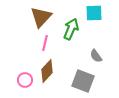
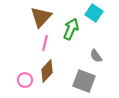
cyan square: rotated 36 degrees clockwise
gray square: moved 1 px right
